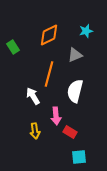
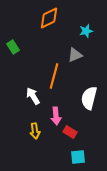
orange diamond: moved 17 px up
orange line: moved 5 px right, 2 px down
white semicircle: moved 14 px right, 7 px down
cyan square: moved 1 px left
